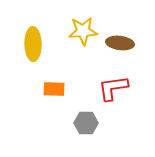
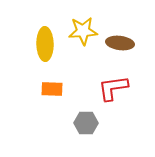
yellow ellipse: moved 12 px right
orange rectangle: moved 2 px left
